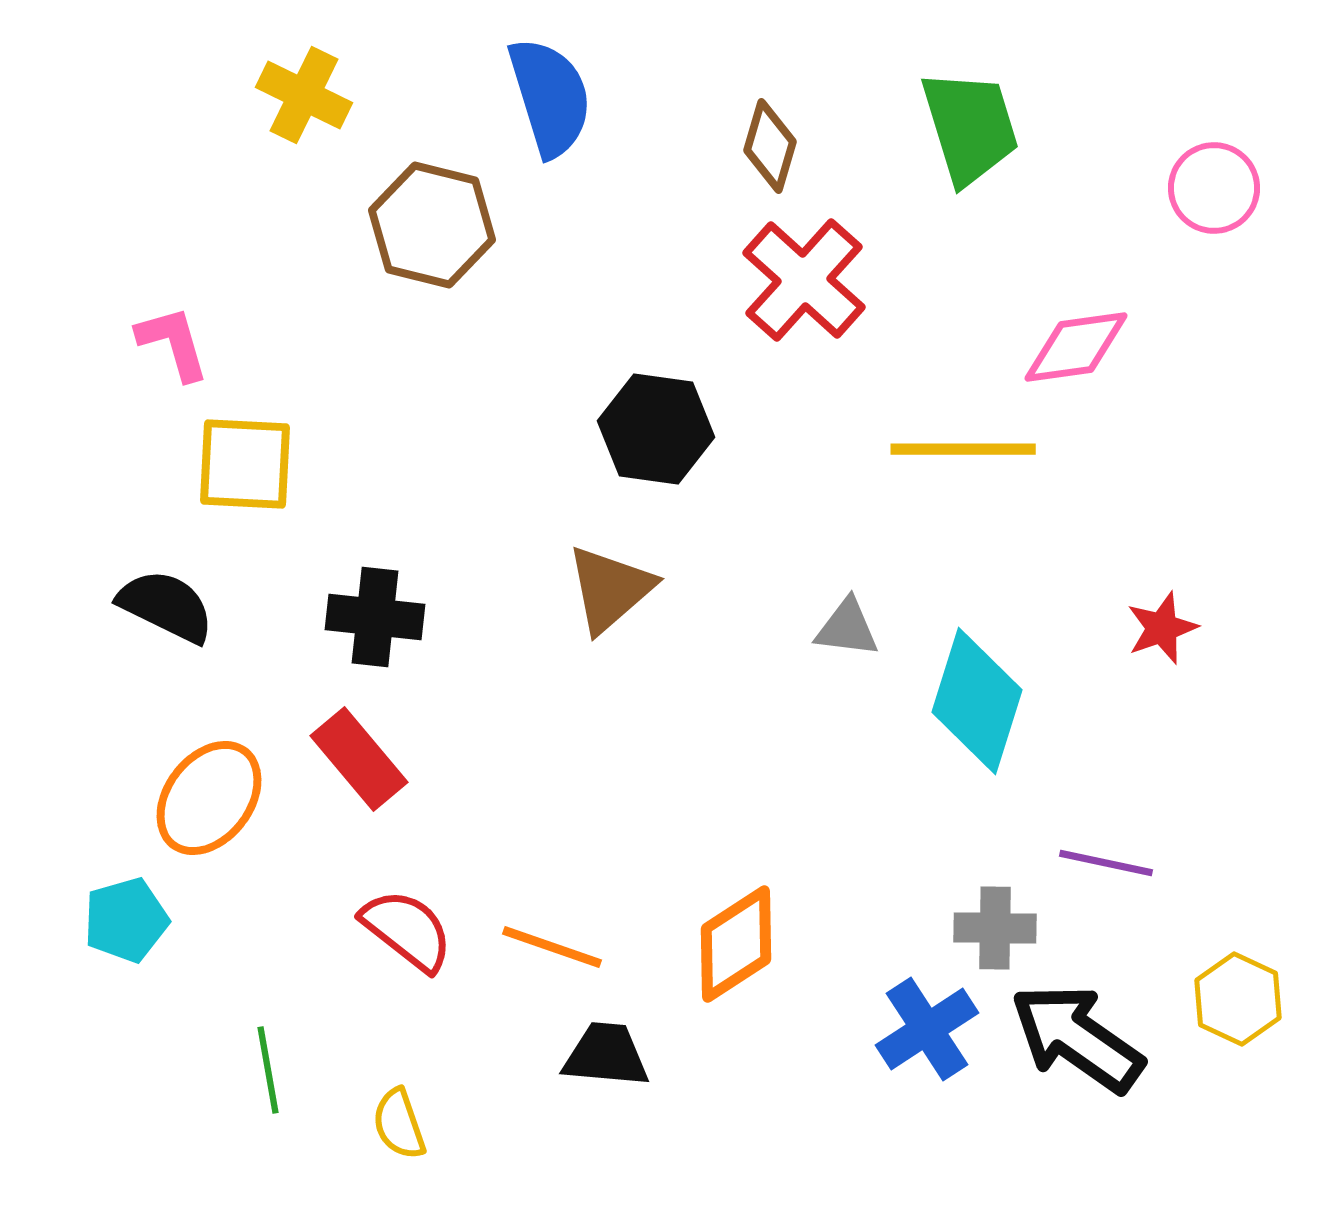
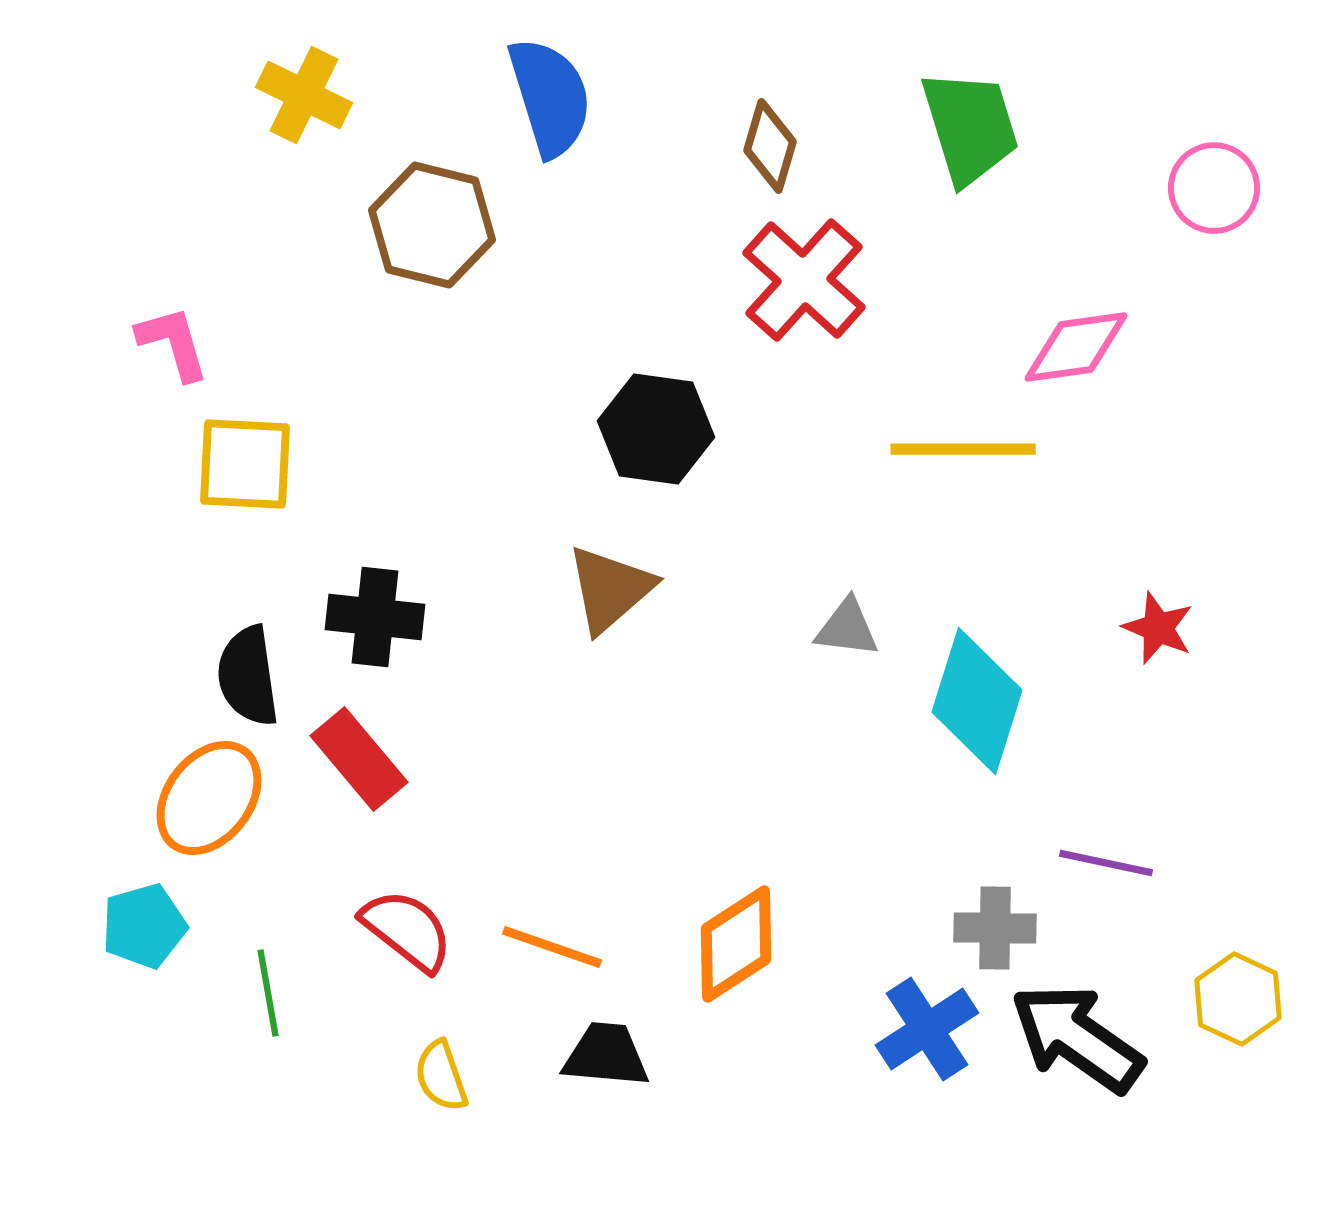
black semicircle: moved 82 px right, 70 px down; rotated 124 degrees counterclockwise
red star: moved 4 px left; rotated 30 degrees counterclockwise
cyan pentagon: moved 18 px right, 6 px down
green line: moved 77 px up
yellow semicircle: moved 42 px right, 48 px up
